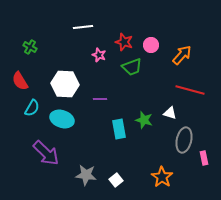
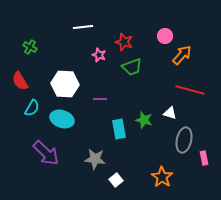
pink circle: moved 14 px right, 9 px up
gray star: moved 9 px right, 16 px up
